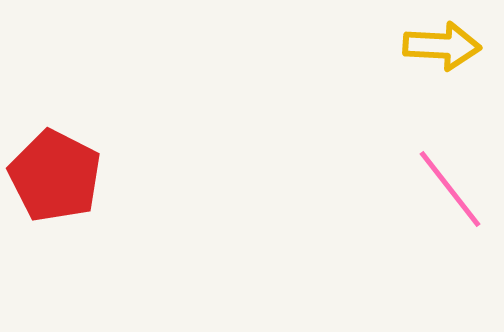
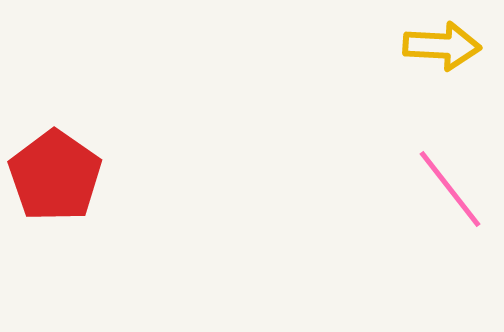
red pentagon: rotated 8 degrees clockwise
